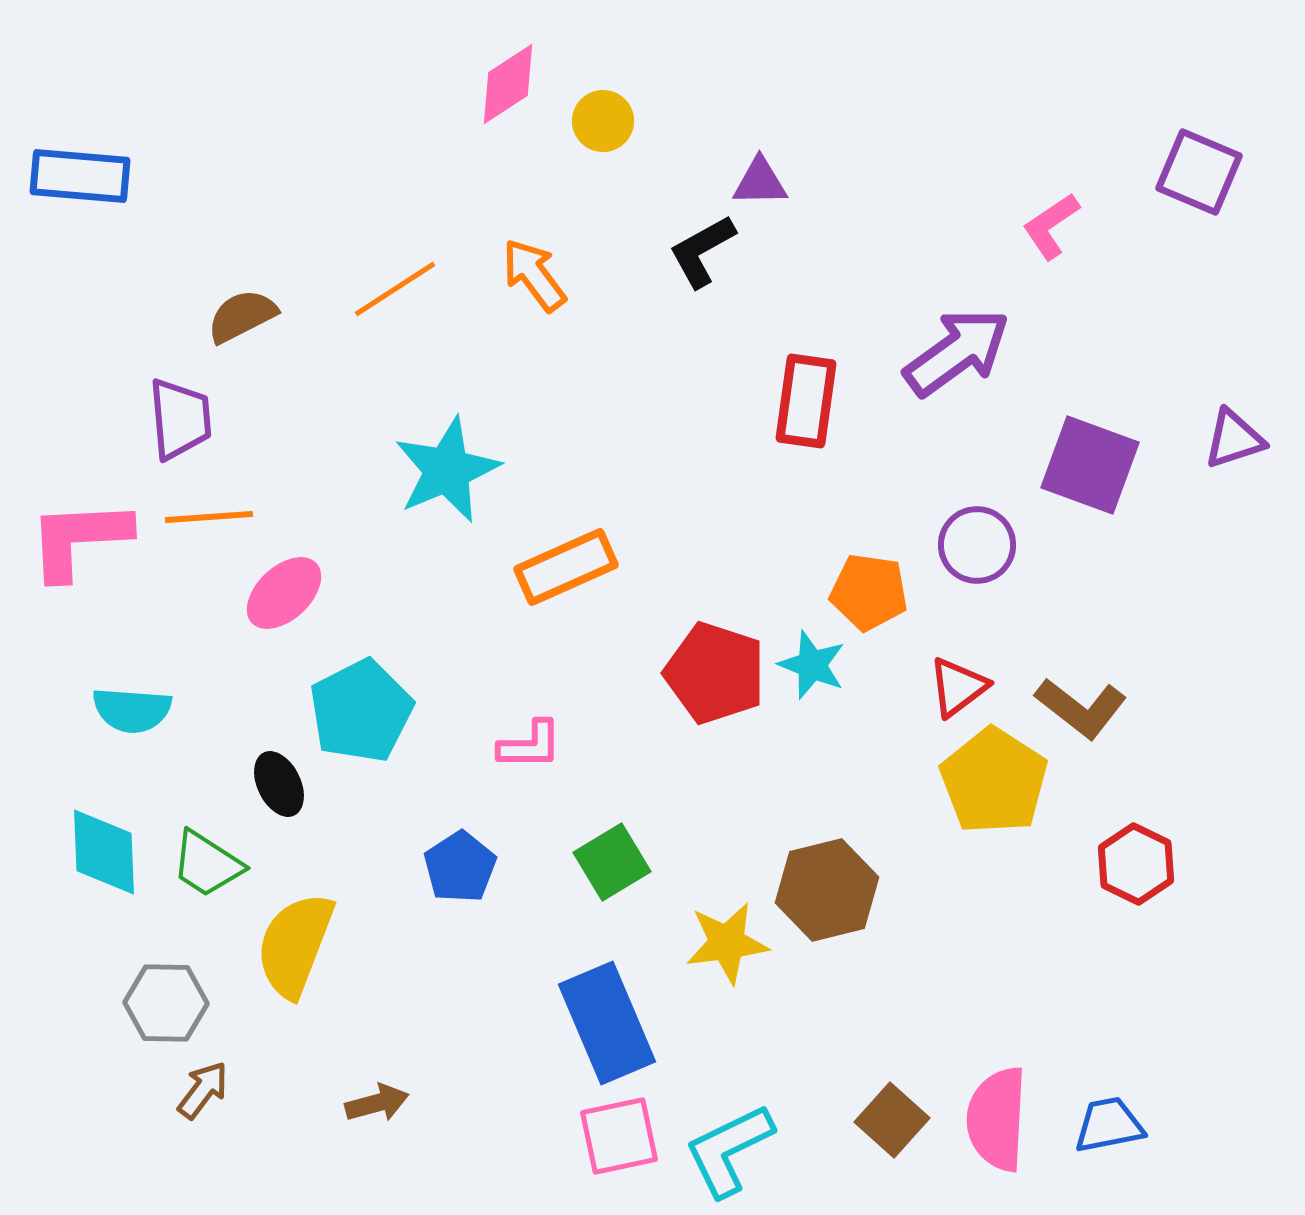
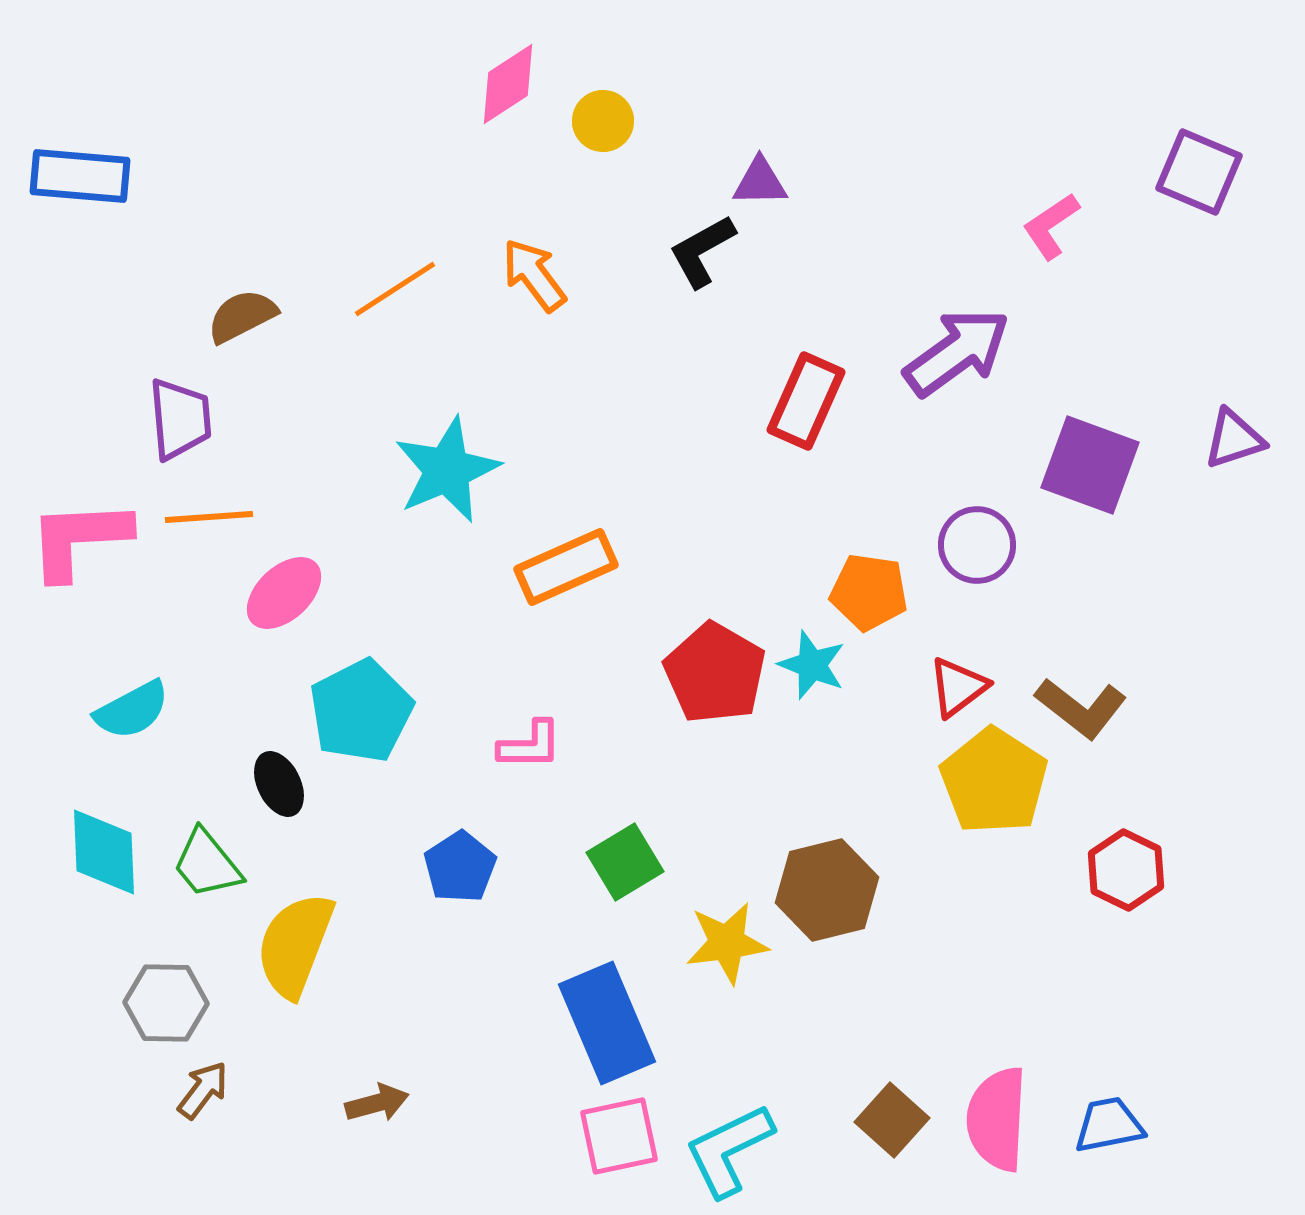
red rectangle at (806, 401): rotated 16 degrees clockwise
red pentagon at (715, 673): rotated 12 degrees clockwise
cyan semicircle at (132, 710): rotated 32 degrees counterclockwise
green square at (612, 862): moved 13 px right
green trapezoid at (207, 864): rotated 18 degrees clockwise
red hexagon at (1136, 864): moved 10 px left, 6 px down
